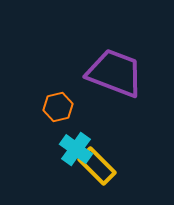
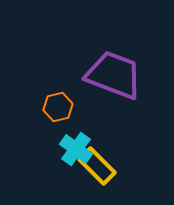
purple trapezoid: moved 1 px left, 2 px down
